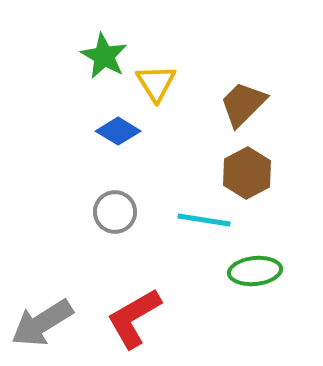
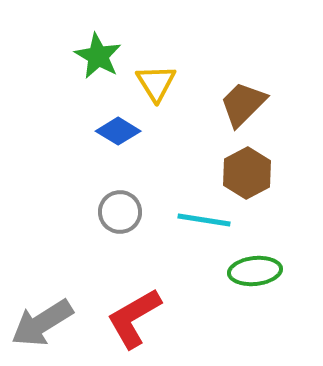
green star: moved 6 px left
gray circle: moved 5 px right
